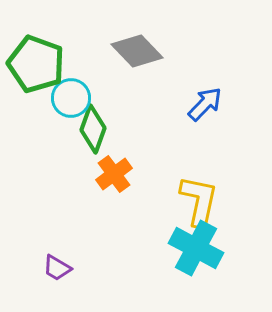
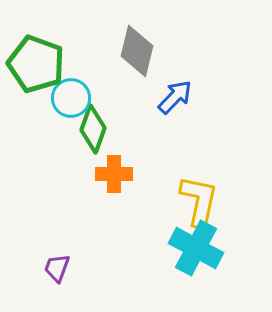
gray diamond: rotated 57 degrees clockwise
blue arrow: moved 30 px left, 7 px up
orange cross: rotated 36 degrees clockwise
purple trapezoid: rotated 80 degrees clockwise
